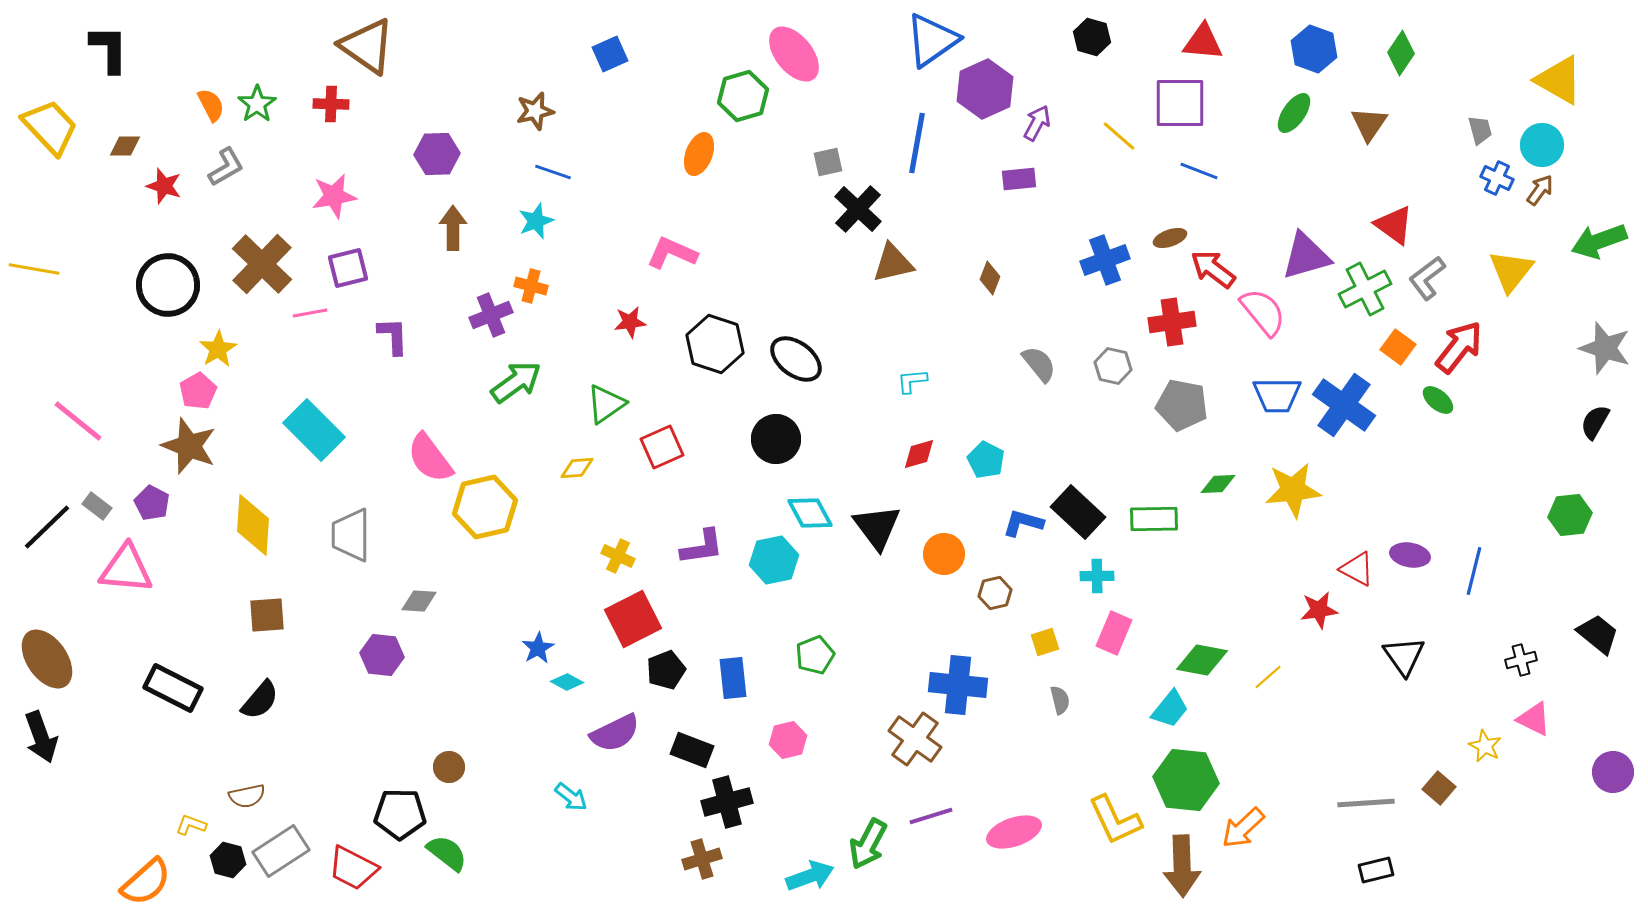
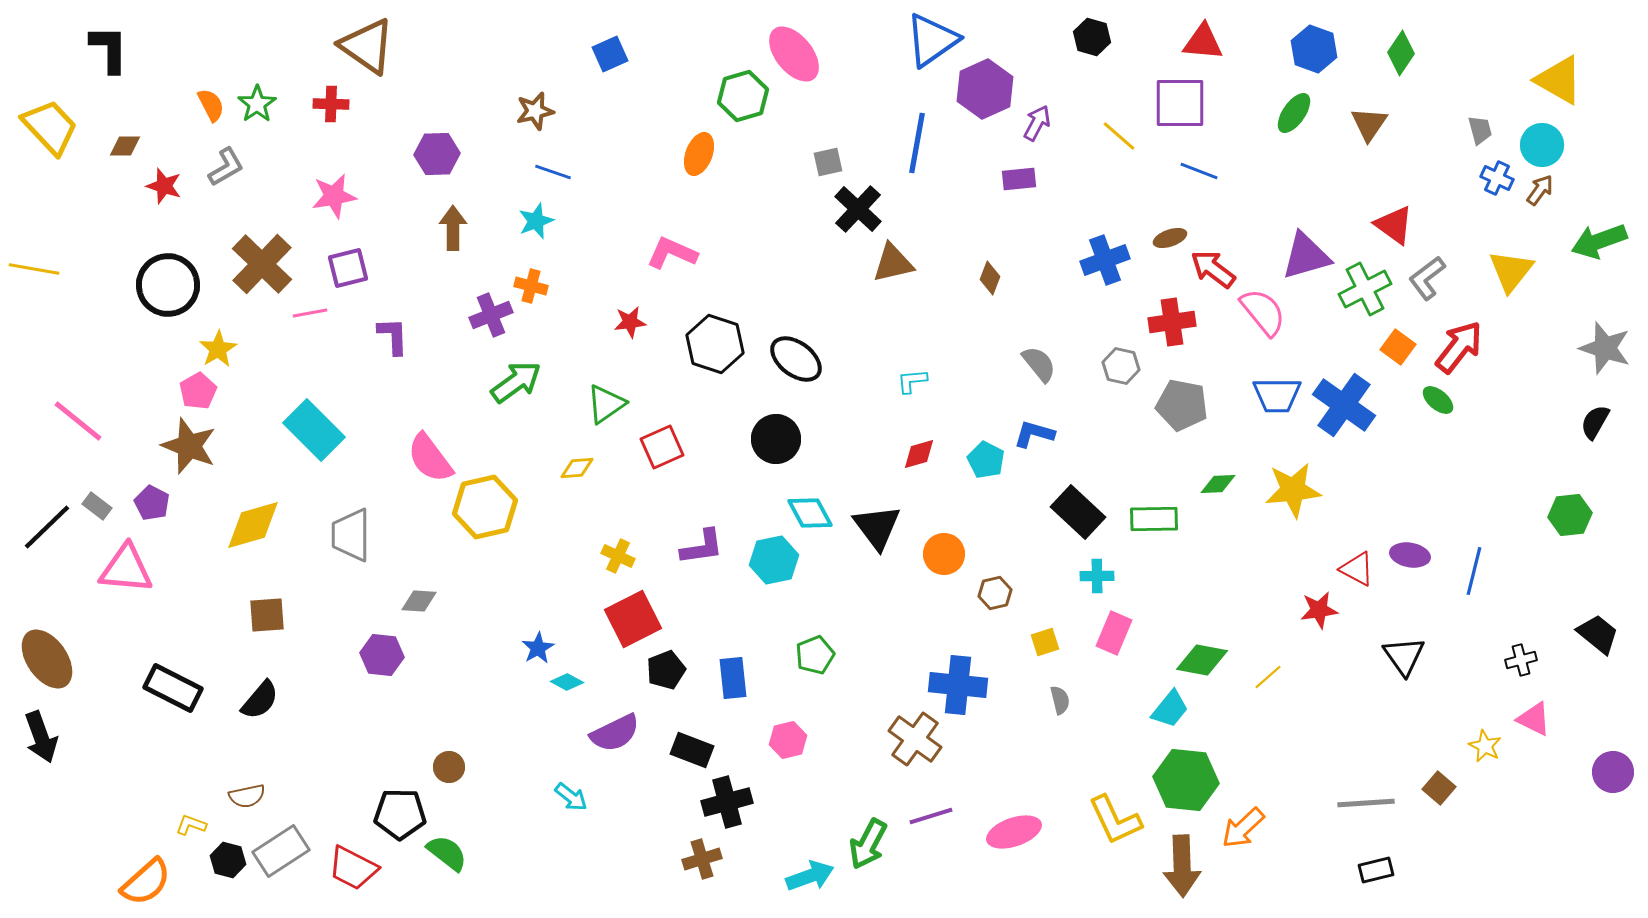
gray hexagon at (1113, 366): moved 8 px right
blue L-shape at (1023, 523): moved 11 px right, 89 px up
yellow diamond at (253, 525): rotated 70 degrees clockwise
